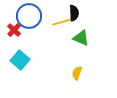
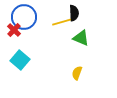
blue circle: moved 5 px left, 1 px down
